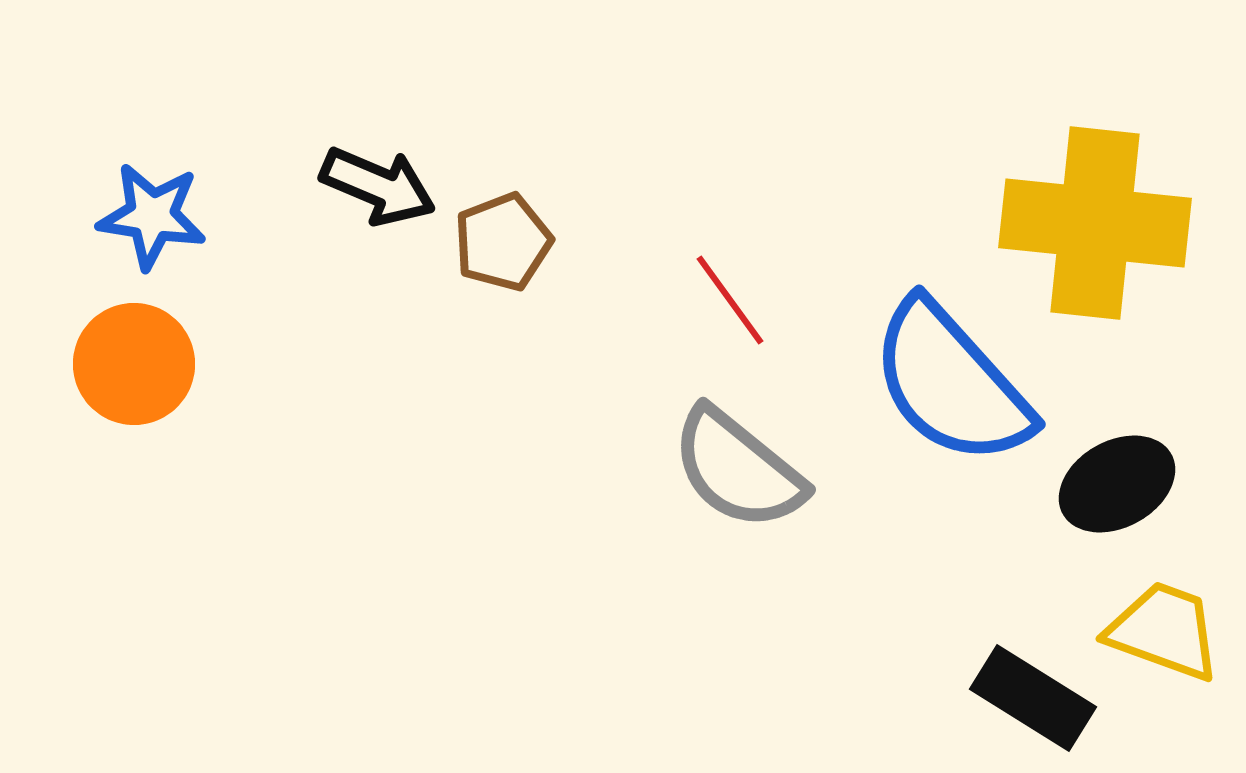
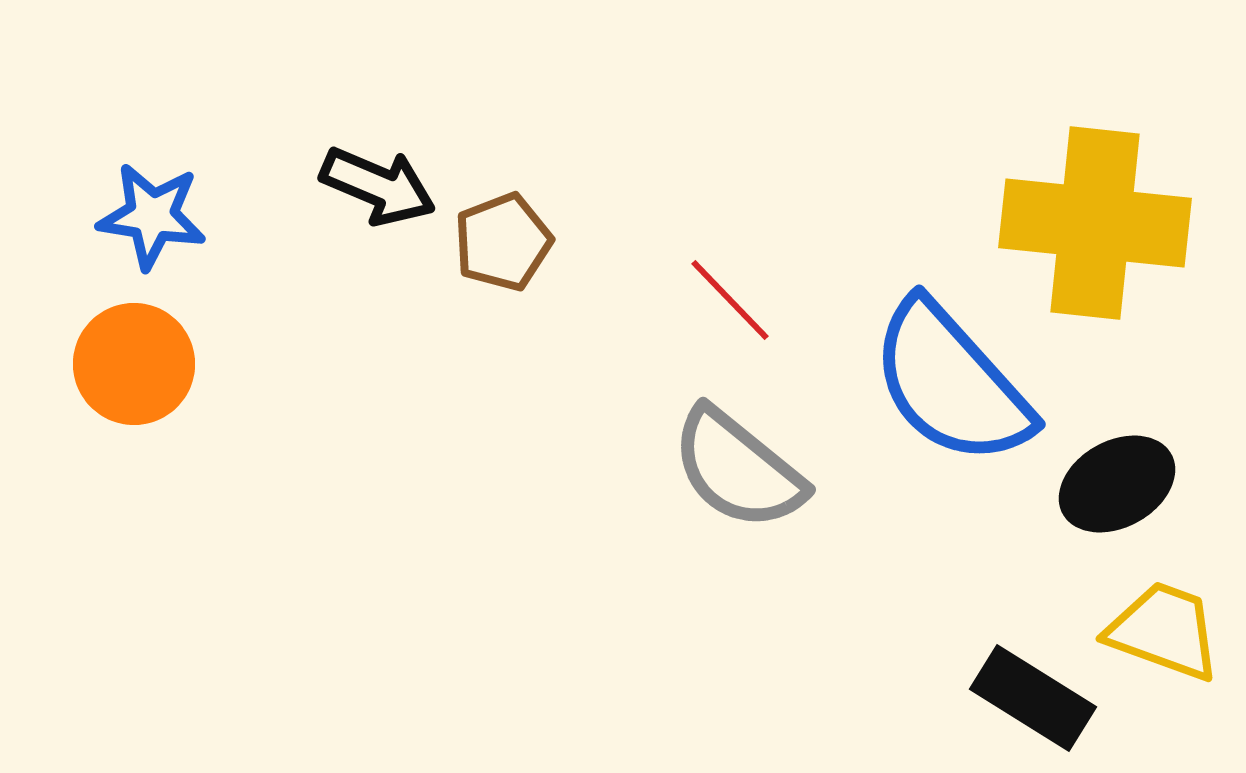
red line: rotated 8 degrees counterclockwise
